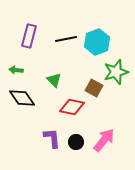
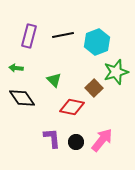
black line: moved 3 px left, 4 px up
green arrow: moved 2 px up
brown square: rotated 18 degrees clockwise
pink arrow: moved 2 px left
